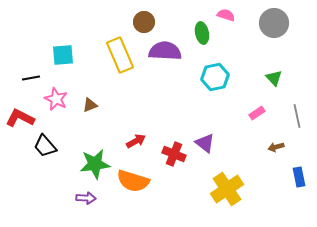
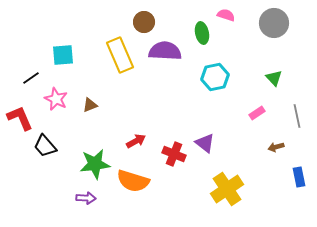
black line: rotated 24 degrees counterclockwise
red L-shape: rotated 40 degrees clockwise
